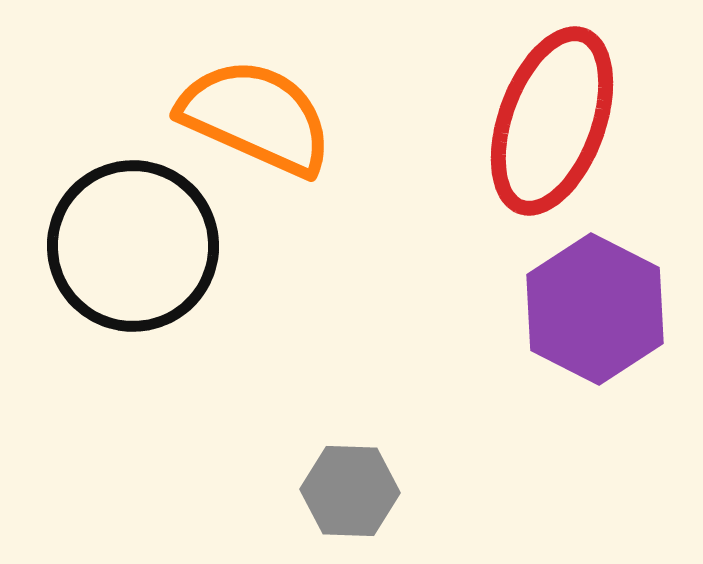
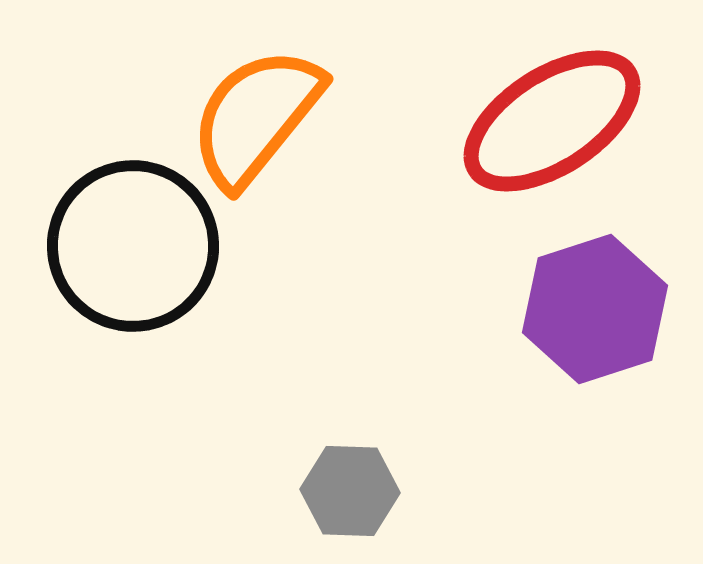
orange semicircle: rotated 75 degrees counterclockwise
red ellipse: rotated 37 degrees clockwise
purple hexagon: rotated 15 degrees clockwise
